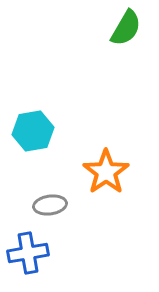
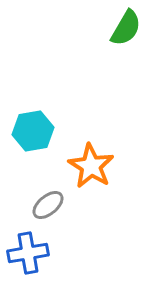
orange star: moved 15 px left, 6 px up; rotated 6 degrees counterclockwise
gray ellipse: moved 2 px left; rotated 32 degrees counterclockwise
